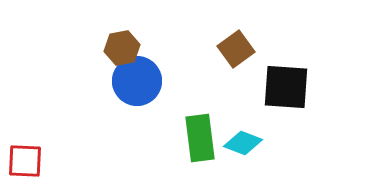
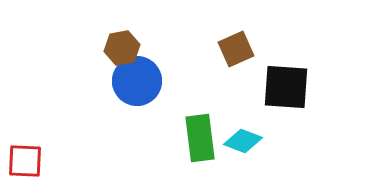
brown square: rotated 12 degrees clockwise
cyan diamond: moved 2 px up
